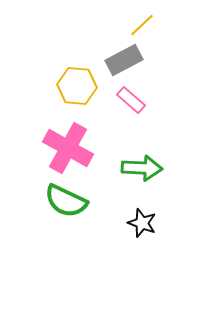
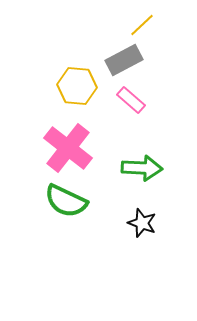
pink cross: rotated 9 degrees clockwise
